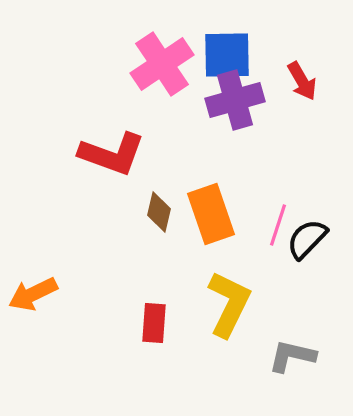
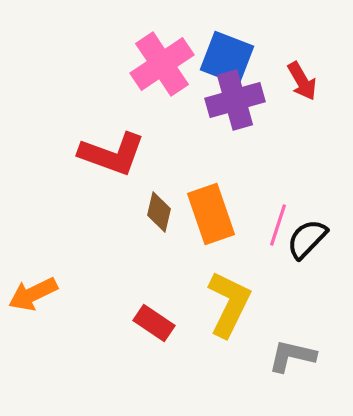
blue square: moved 3 px down; rotated 22 degrees clockwise
red rectangle: rotated 60 degrees counterclockwise
